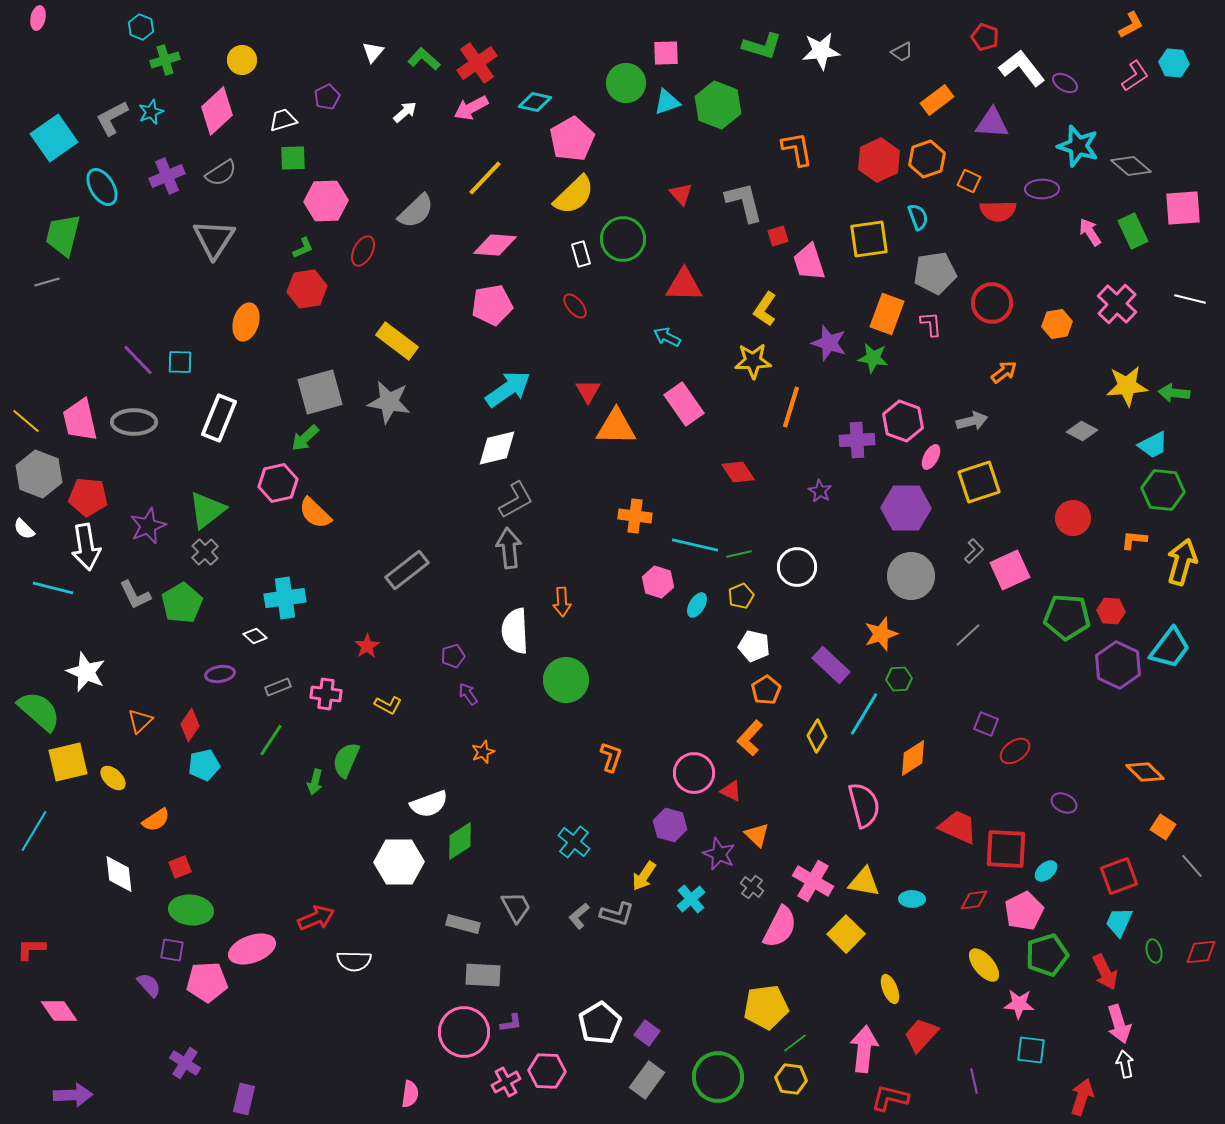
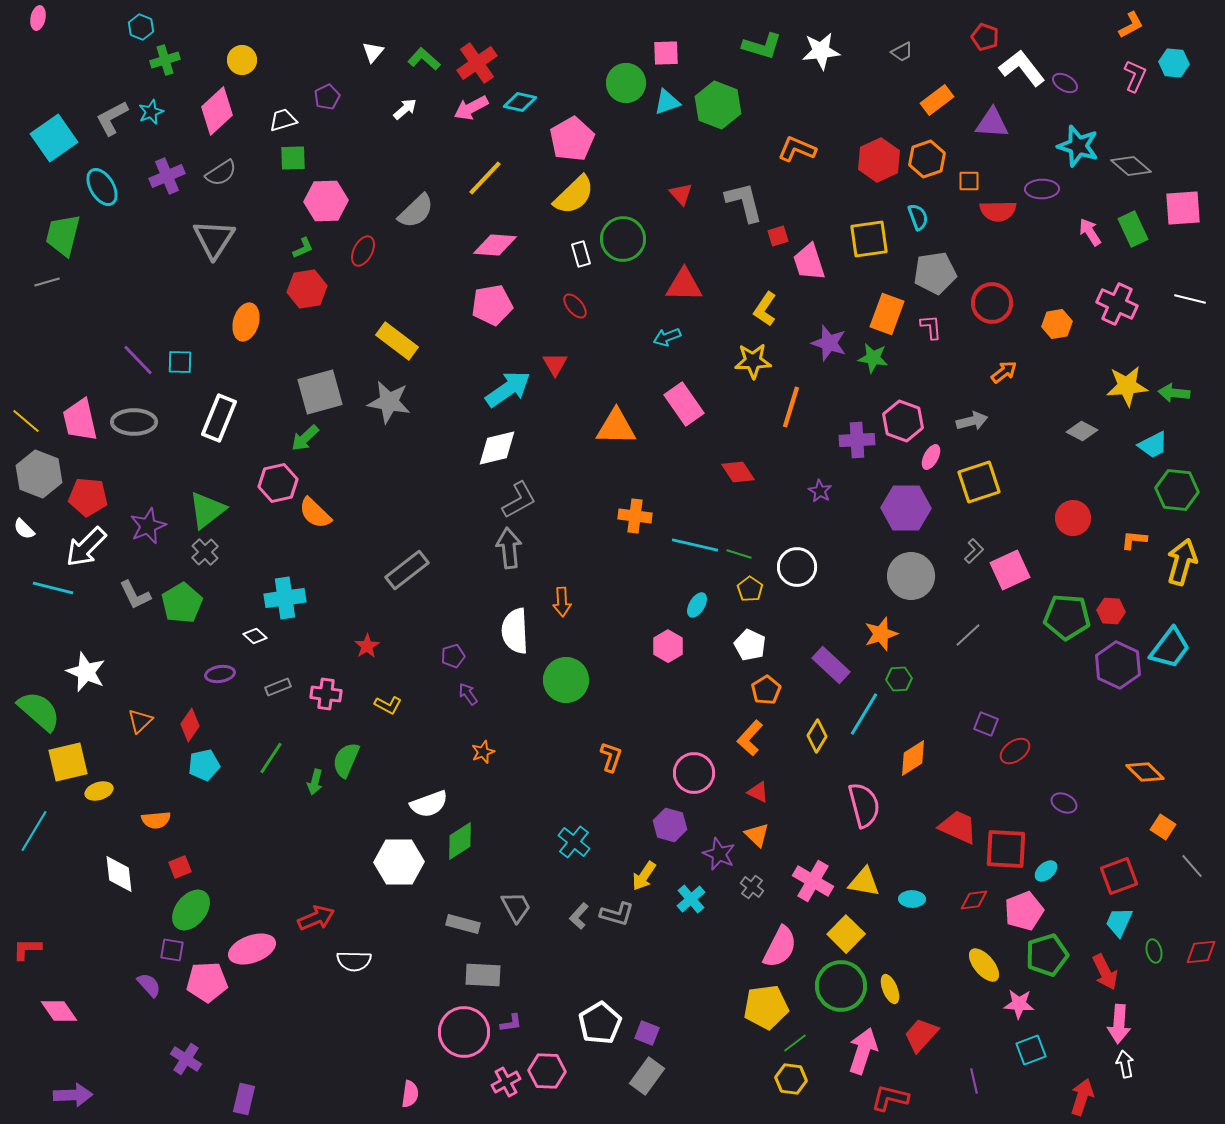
pink L-shape at (1135, 76): rotated 32 degrees counterclockwise
cyan diamond at (535, 102): moved 15 px left
white arrow at (405, 112): moved 3 px up
orange L-shape at (797, 149): rotated 57 degrees counterclockwise
orange square at (969, 181): rotated 25 degrees counterclockwise
green rectangle at (1133, 231): moved 2 px up
pink cross at (1117, 304): rotated 18 degrees counterclockwise
pink L-shape at (931, 324): moved 3 px down
cyan arrow at (667, 337): rotated 48 degrees counterclockwise
red triangle at (588, 391): moved 33 px left, 27 px up
green hexagon at (1163, 490): moved 14 px right
gray L-shape at (516, 500): moved 3 px right
white arrow at (86, 547): rotated 54 degrees clockwise
green line at (739, 554): rotated 30 degrees clockwise
pink hexagon at (658, 582): moved 10 px right, 64 px down; rotated 12 degrees clockwise
yellow pentagon at (741, 596): moved 9 px right, 7 px up; rotated 15 degrees counterclockwise
white pentagon at (754, 646): moved 4 px left, 1 px up; rotated 12 degrees clockwise
green line at (271, 740): moved 18 px down
yellow ellipse at (113, 778): moved 14 px left, 13 px down; rotated 60 degrees counterclockwise
red triangle at (731, 791): moved 27 px right, 1 px down
orange semicircle at (156, 820): rotated 28 degrees clockwise
green ellipse at (191, 910): rotated 57 degrees counterclockwise
pink pentagon at (1024, 911): rotated 6 degrees clockwise
gray L-shape at (579, 916): rotated 8 degrees counterclockwise
pink semicircle at (780, 927): moved 20 px down
red L-shape at (31, 949): moved 4 px left
pink arrow at (1119, 1024): rotated 21 degrees clockwise
purple square at (647, 1033): rotated 15 degrees counterclockwise
pink arrow at (864, 1049): moved 1 px left, 2 px down; rotated 12 degrees clockwise
cyan square at (1031, 1050): rotated 28 degrees counterclockwise
purple cross at (185, 1063): moved 1 px right, 4 px up
green circle at (718, 1077): moved 123 px right, 91 px up
gray rectangle at (647, 1080): moved 4 px up
